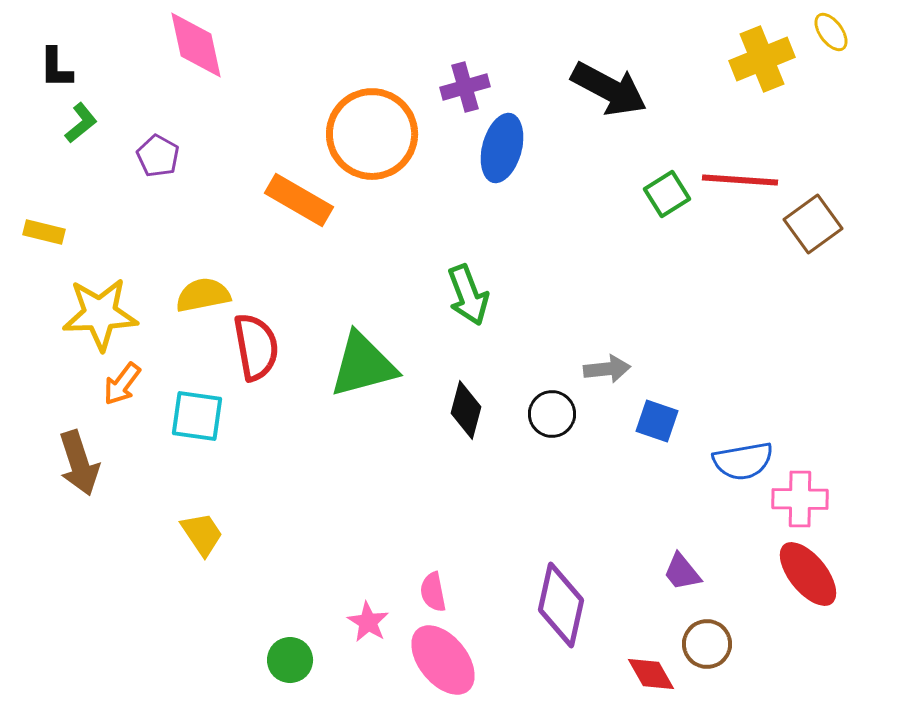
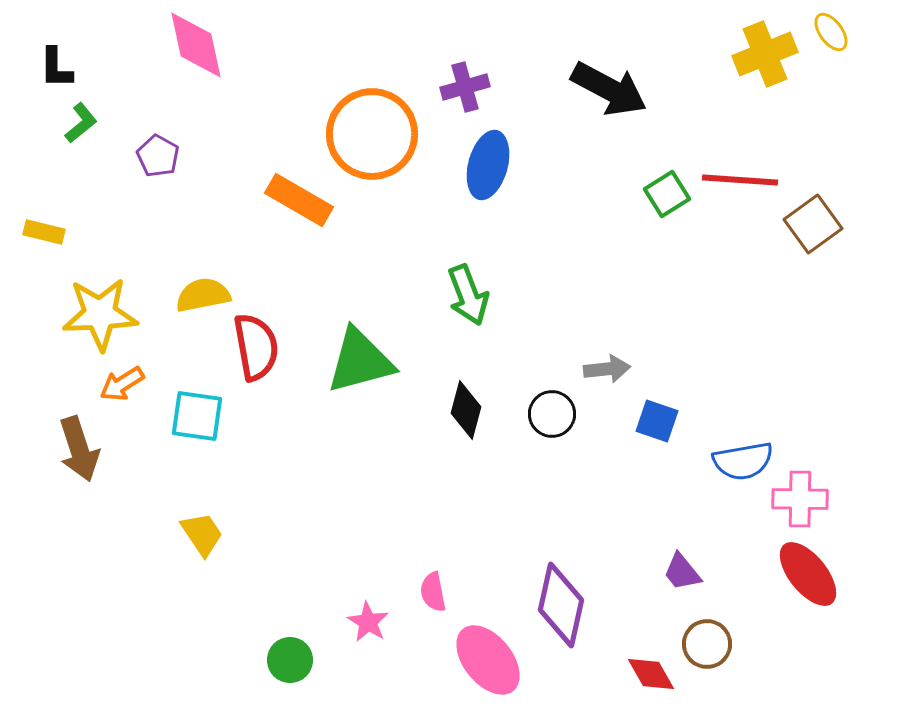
yellow cross: moved 3 px right, 5 px up
blue ellipse: moved 14 px left, 17 px down
green triangle: moved 3 px left, 4 px up
orange arrow: rotated 21 degrees clockwise
brown arrow: moved 14 px up
pink ellipse: moved 45 px right
